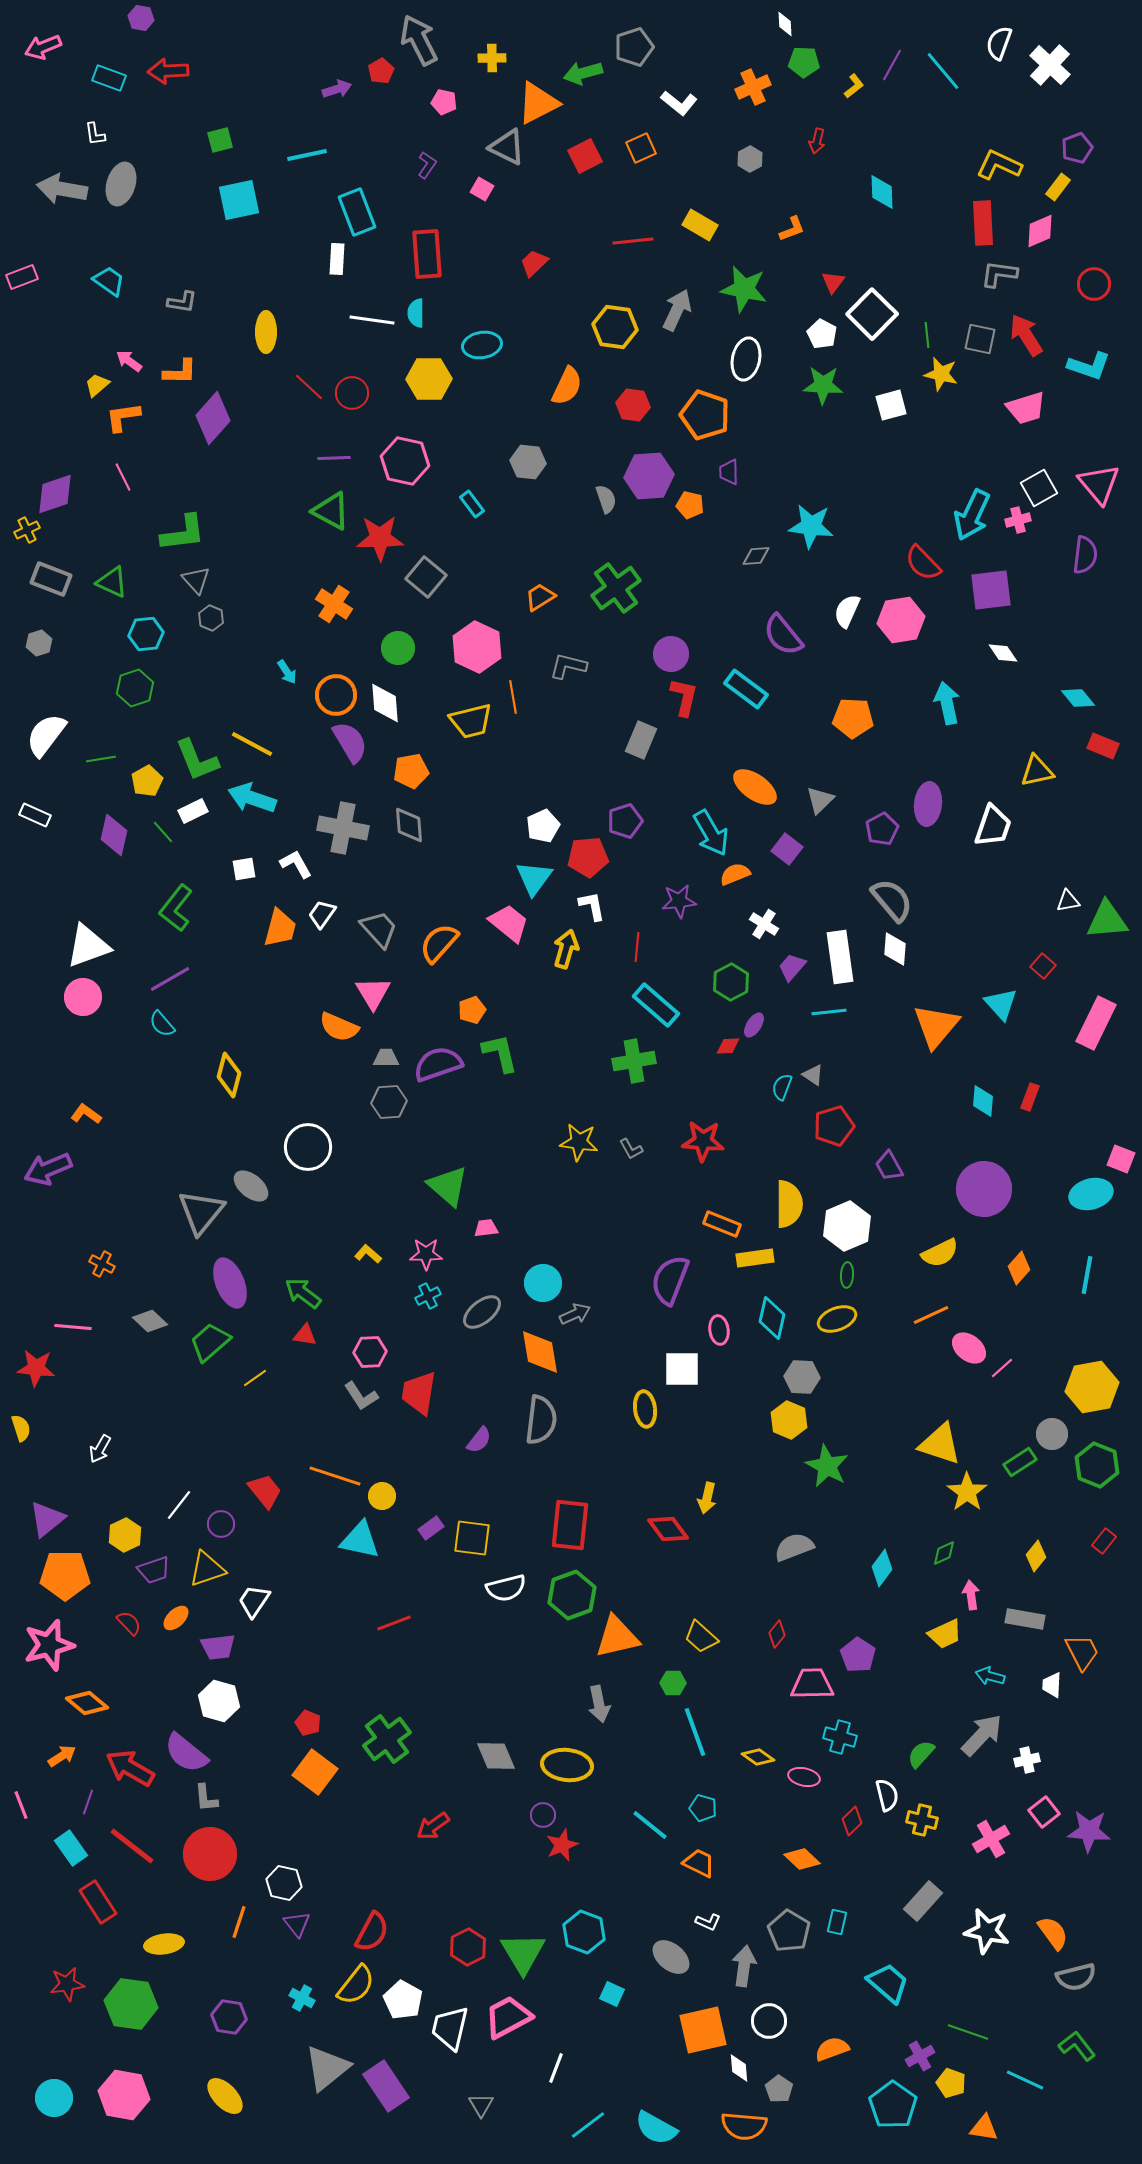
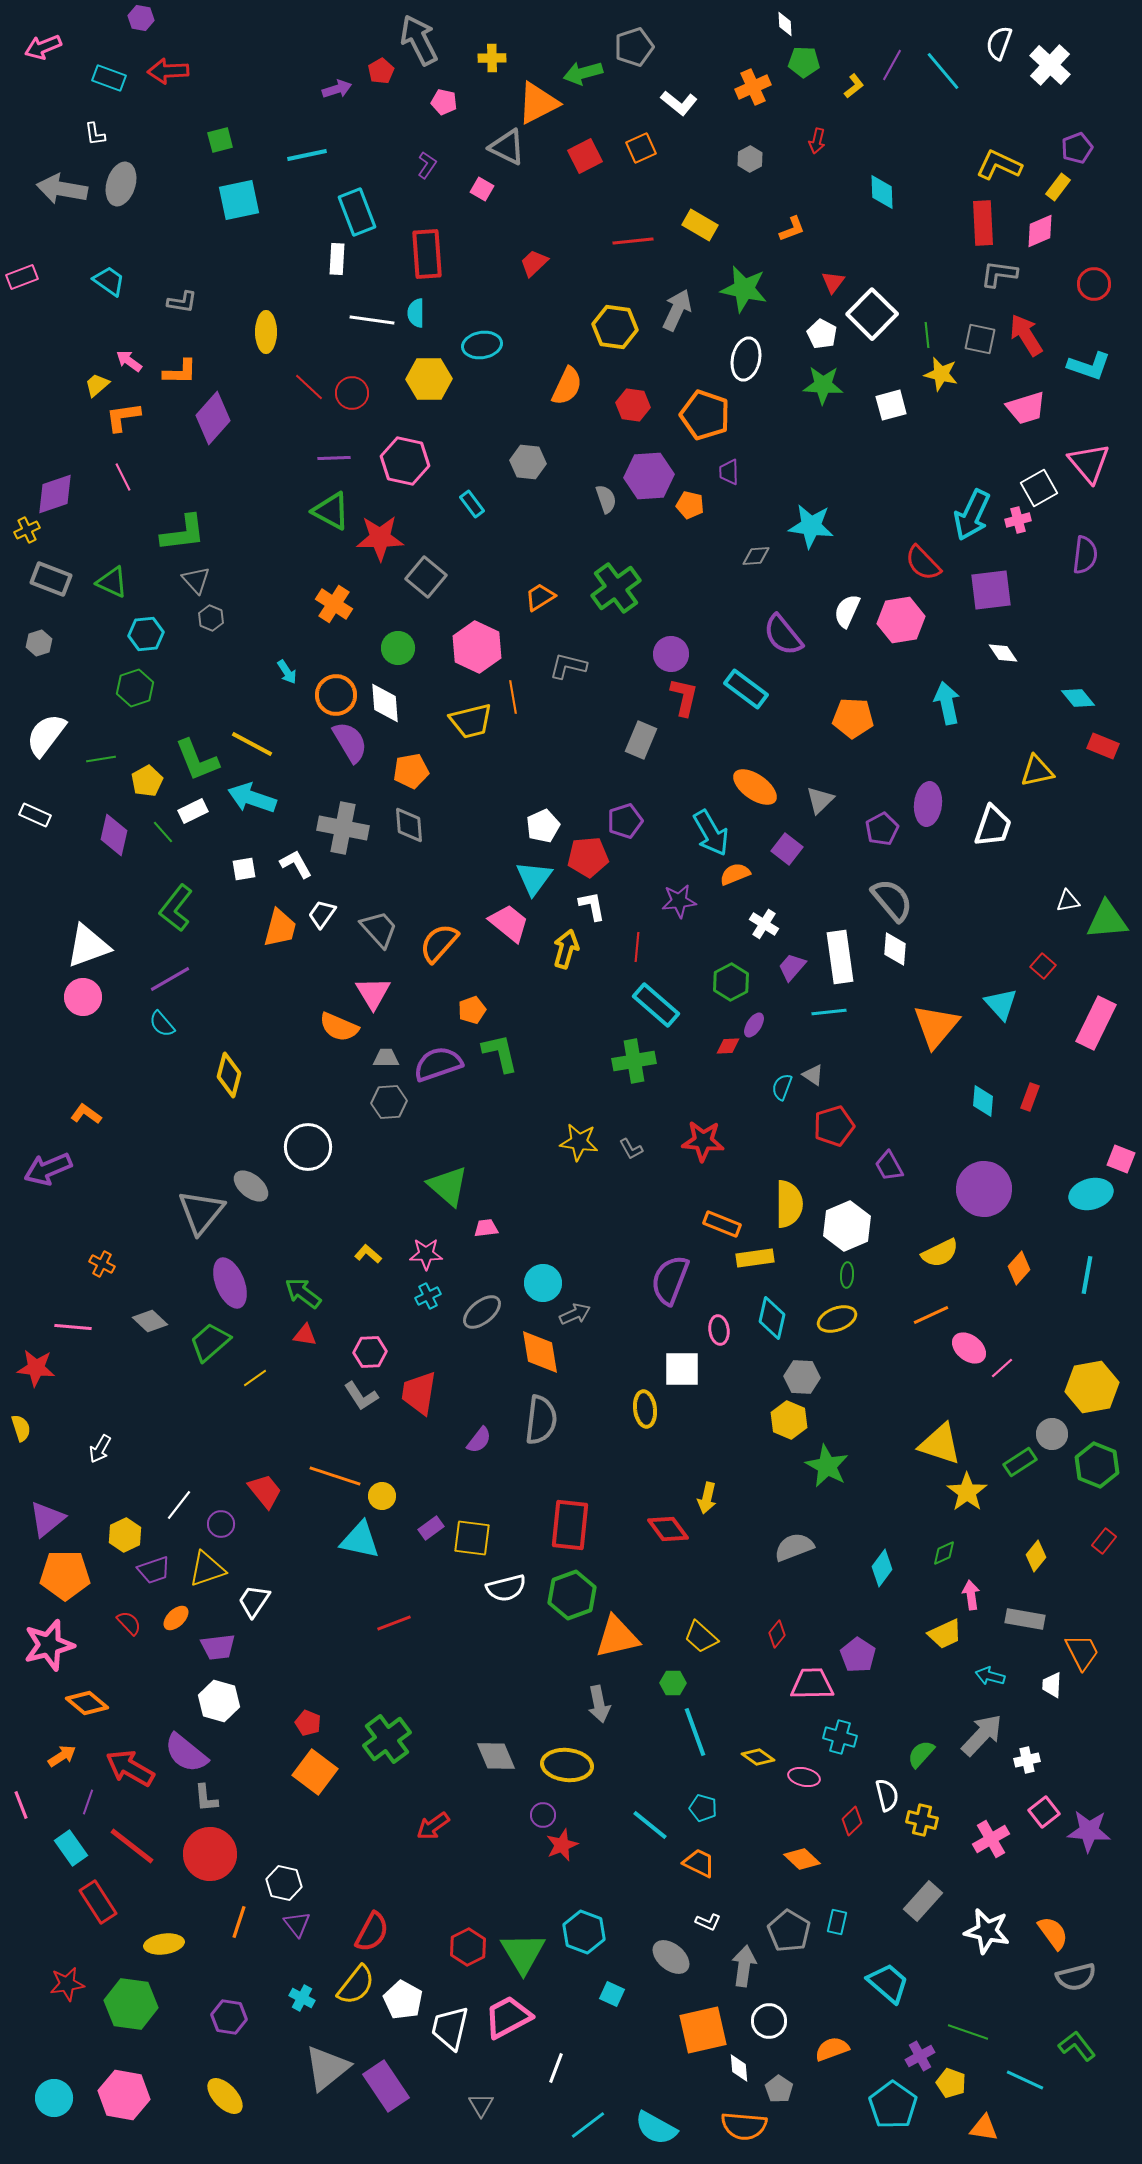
pink triangle at (1099, 484): moved 10 px left, 21 px up
